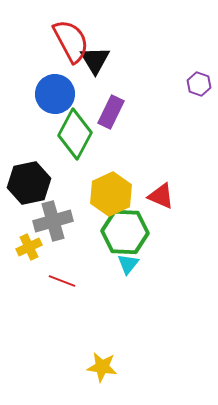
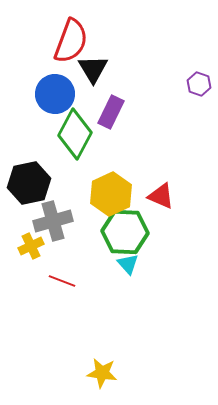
red semicircle: rotated 48 degrees clockwise
black triangle: moved 2 px left, 9 px down
yellow cross: moved 2 px right, 1 px up
cyan triangle: rotated 20 degrees counterclockwise
yellow star: moved 6 px down
